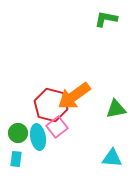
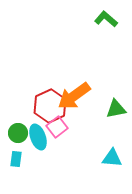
green L-shape: rotated 30 degrees clockwise
red hexagon: moved 1 px left, 1 px down; rotated 20 degrees clockwise
cyan ellipse: rotated 10 degrees counterclockwise
